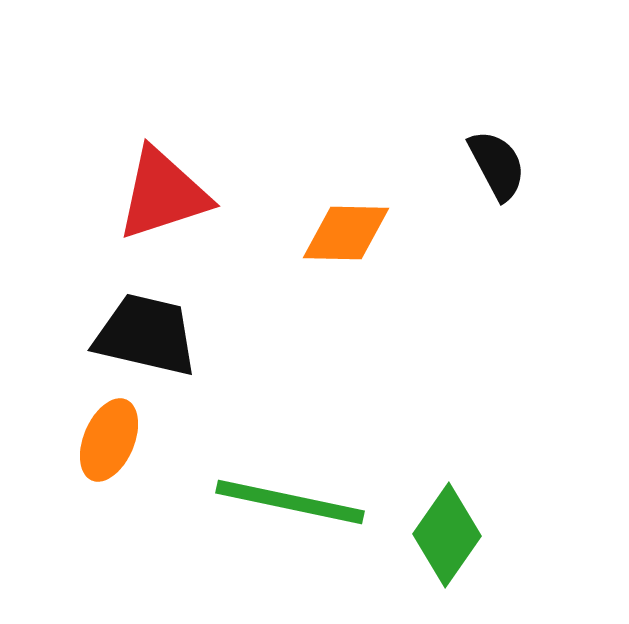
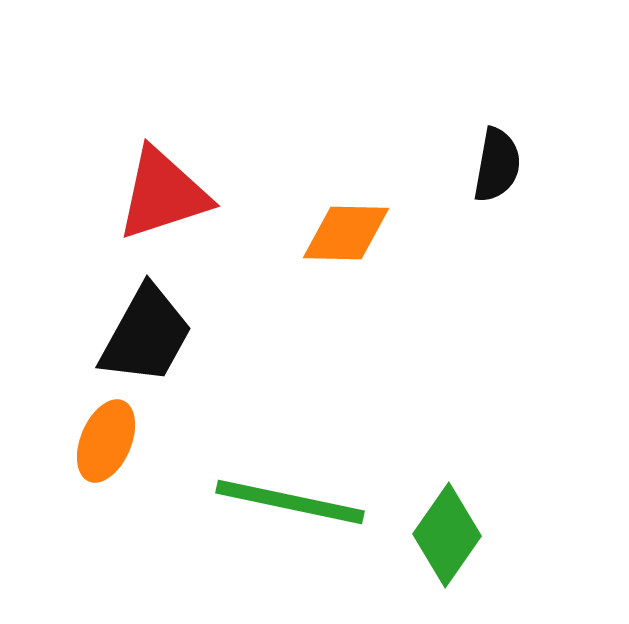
black semicircle: rotated 38 degrees clockwise
black trapezoid: rotated 106 degrees clockwise
orange ellipse: moved 3 px left, 1 px down
